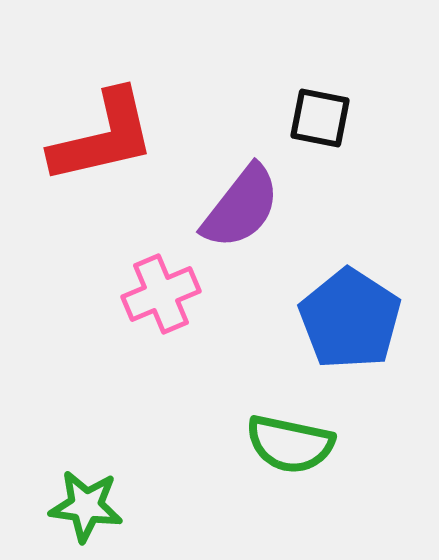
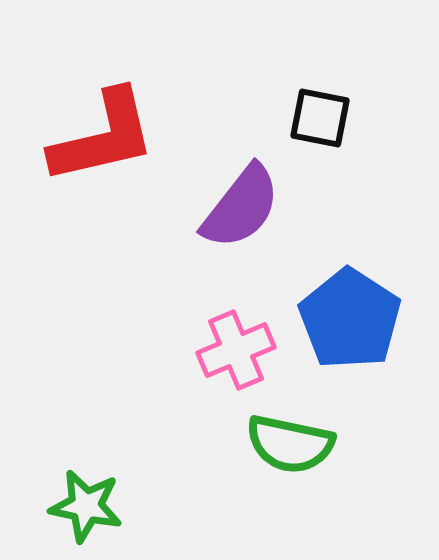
pink cross: moved 75 px right, 56 px down
green star: rotated 4 degrees clockwise
